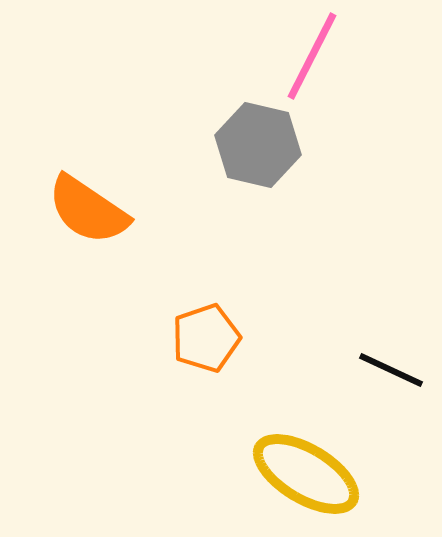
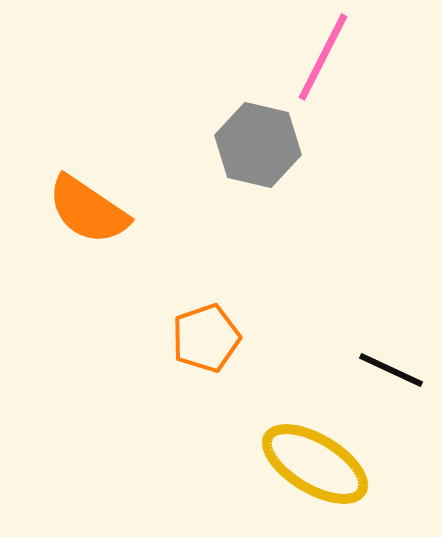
pink line: moved 11 px right, 1 px down
yellow ellipse: moved 9 px right, 10 px up
